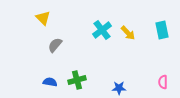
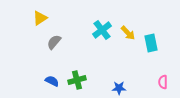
yellow triangle: moved 3 px left; rotated 42 degrees clockwise
cyan rectangle: moved 11 px left, 13 px down
gray semicircle: moved 1 px left, 3 px up
blue semicircle: moved 2 px right, 1 px up; rotated 16 degrees clockwise
